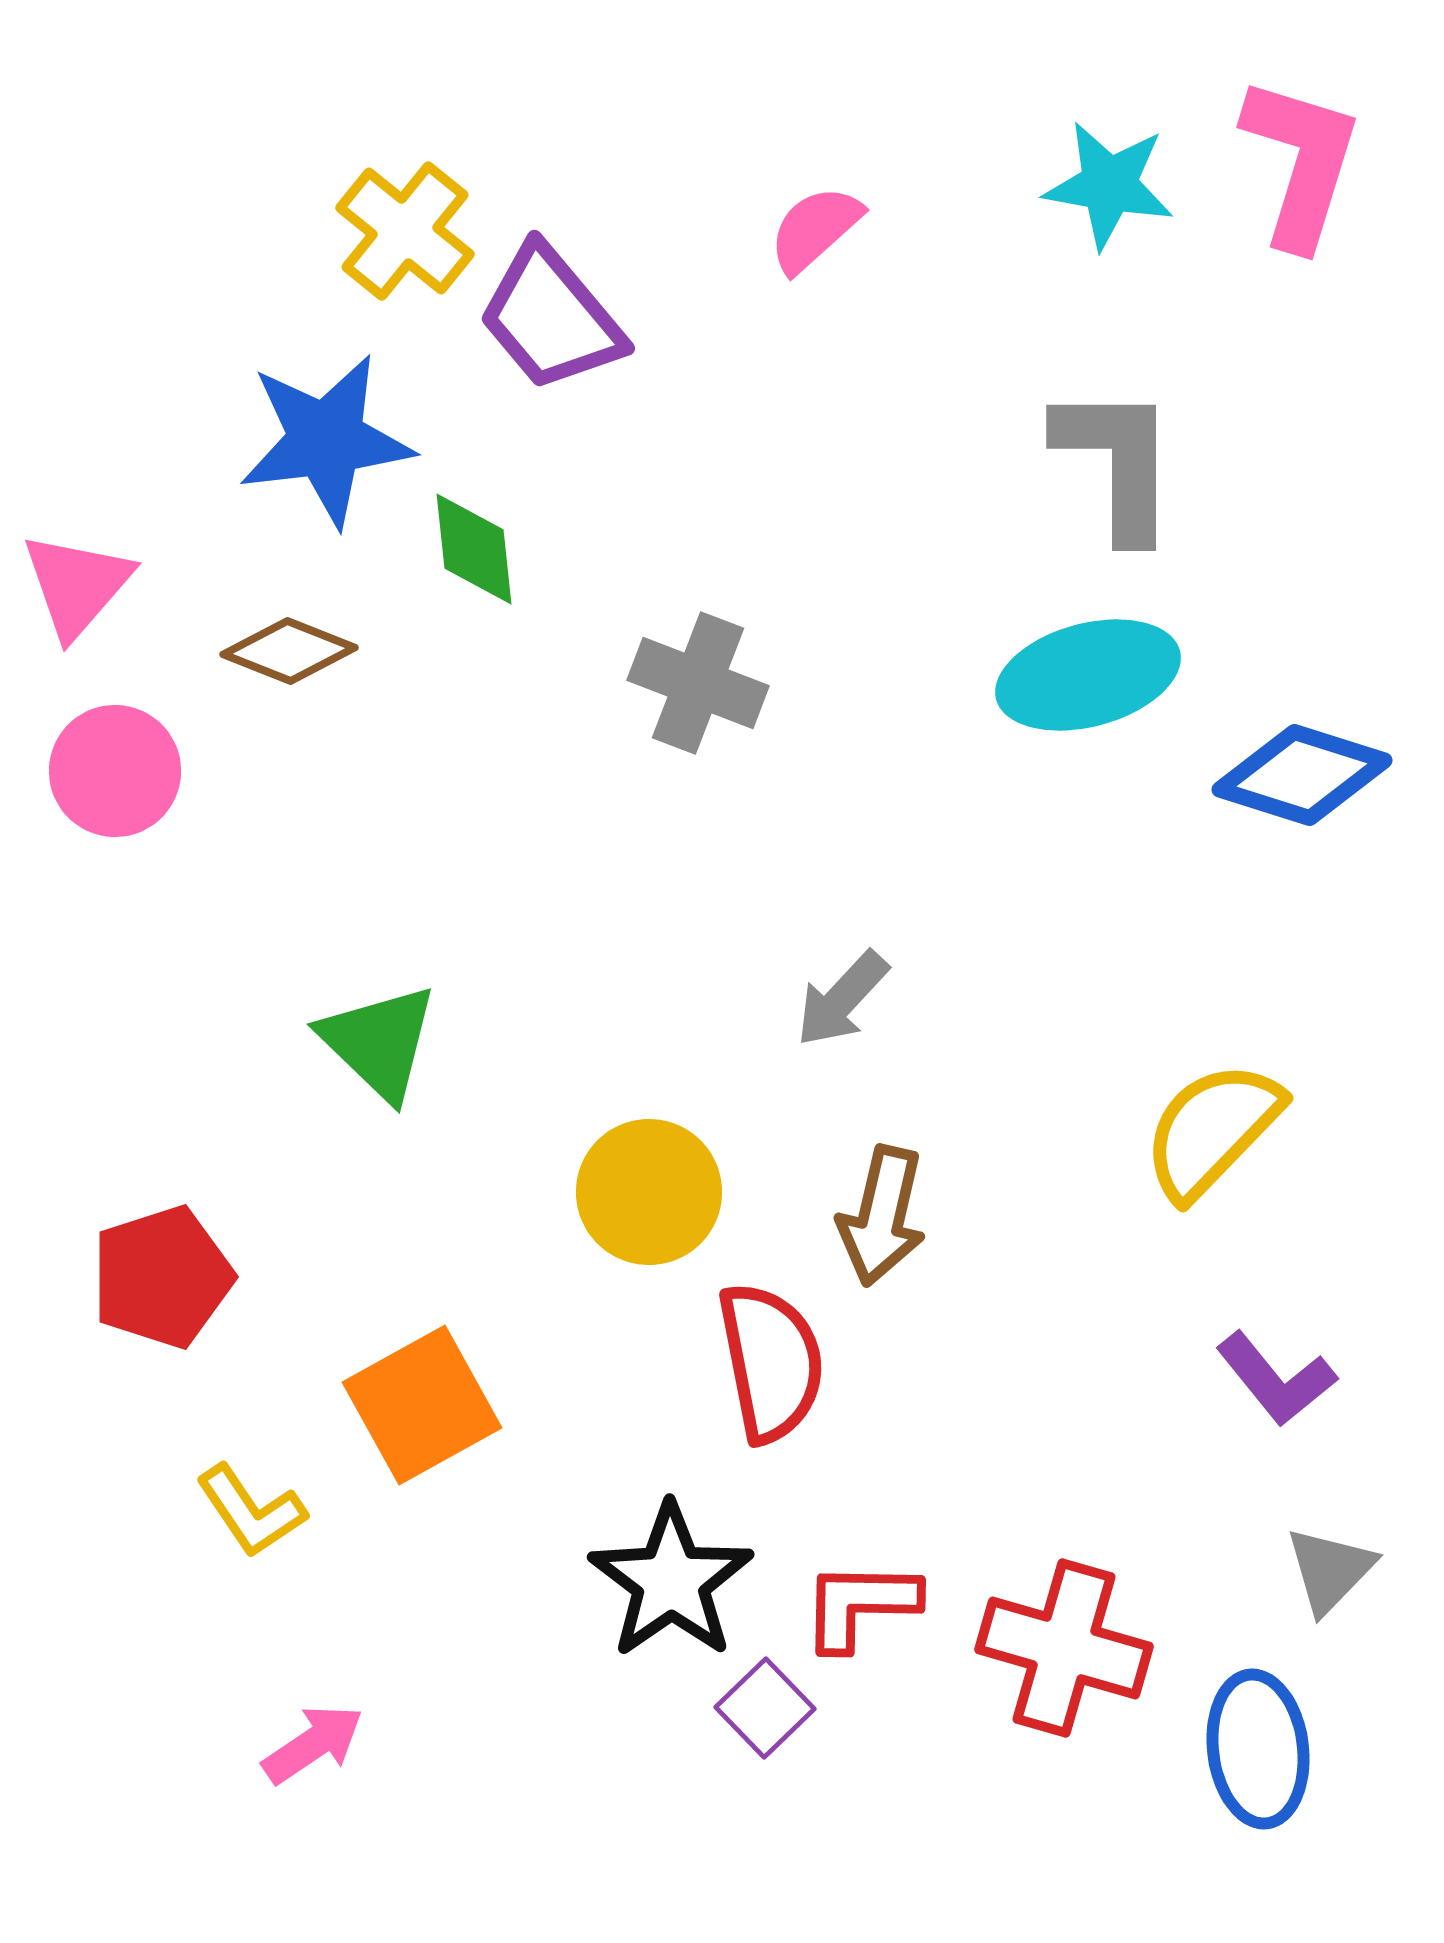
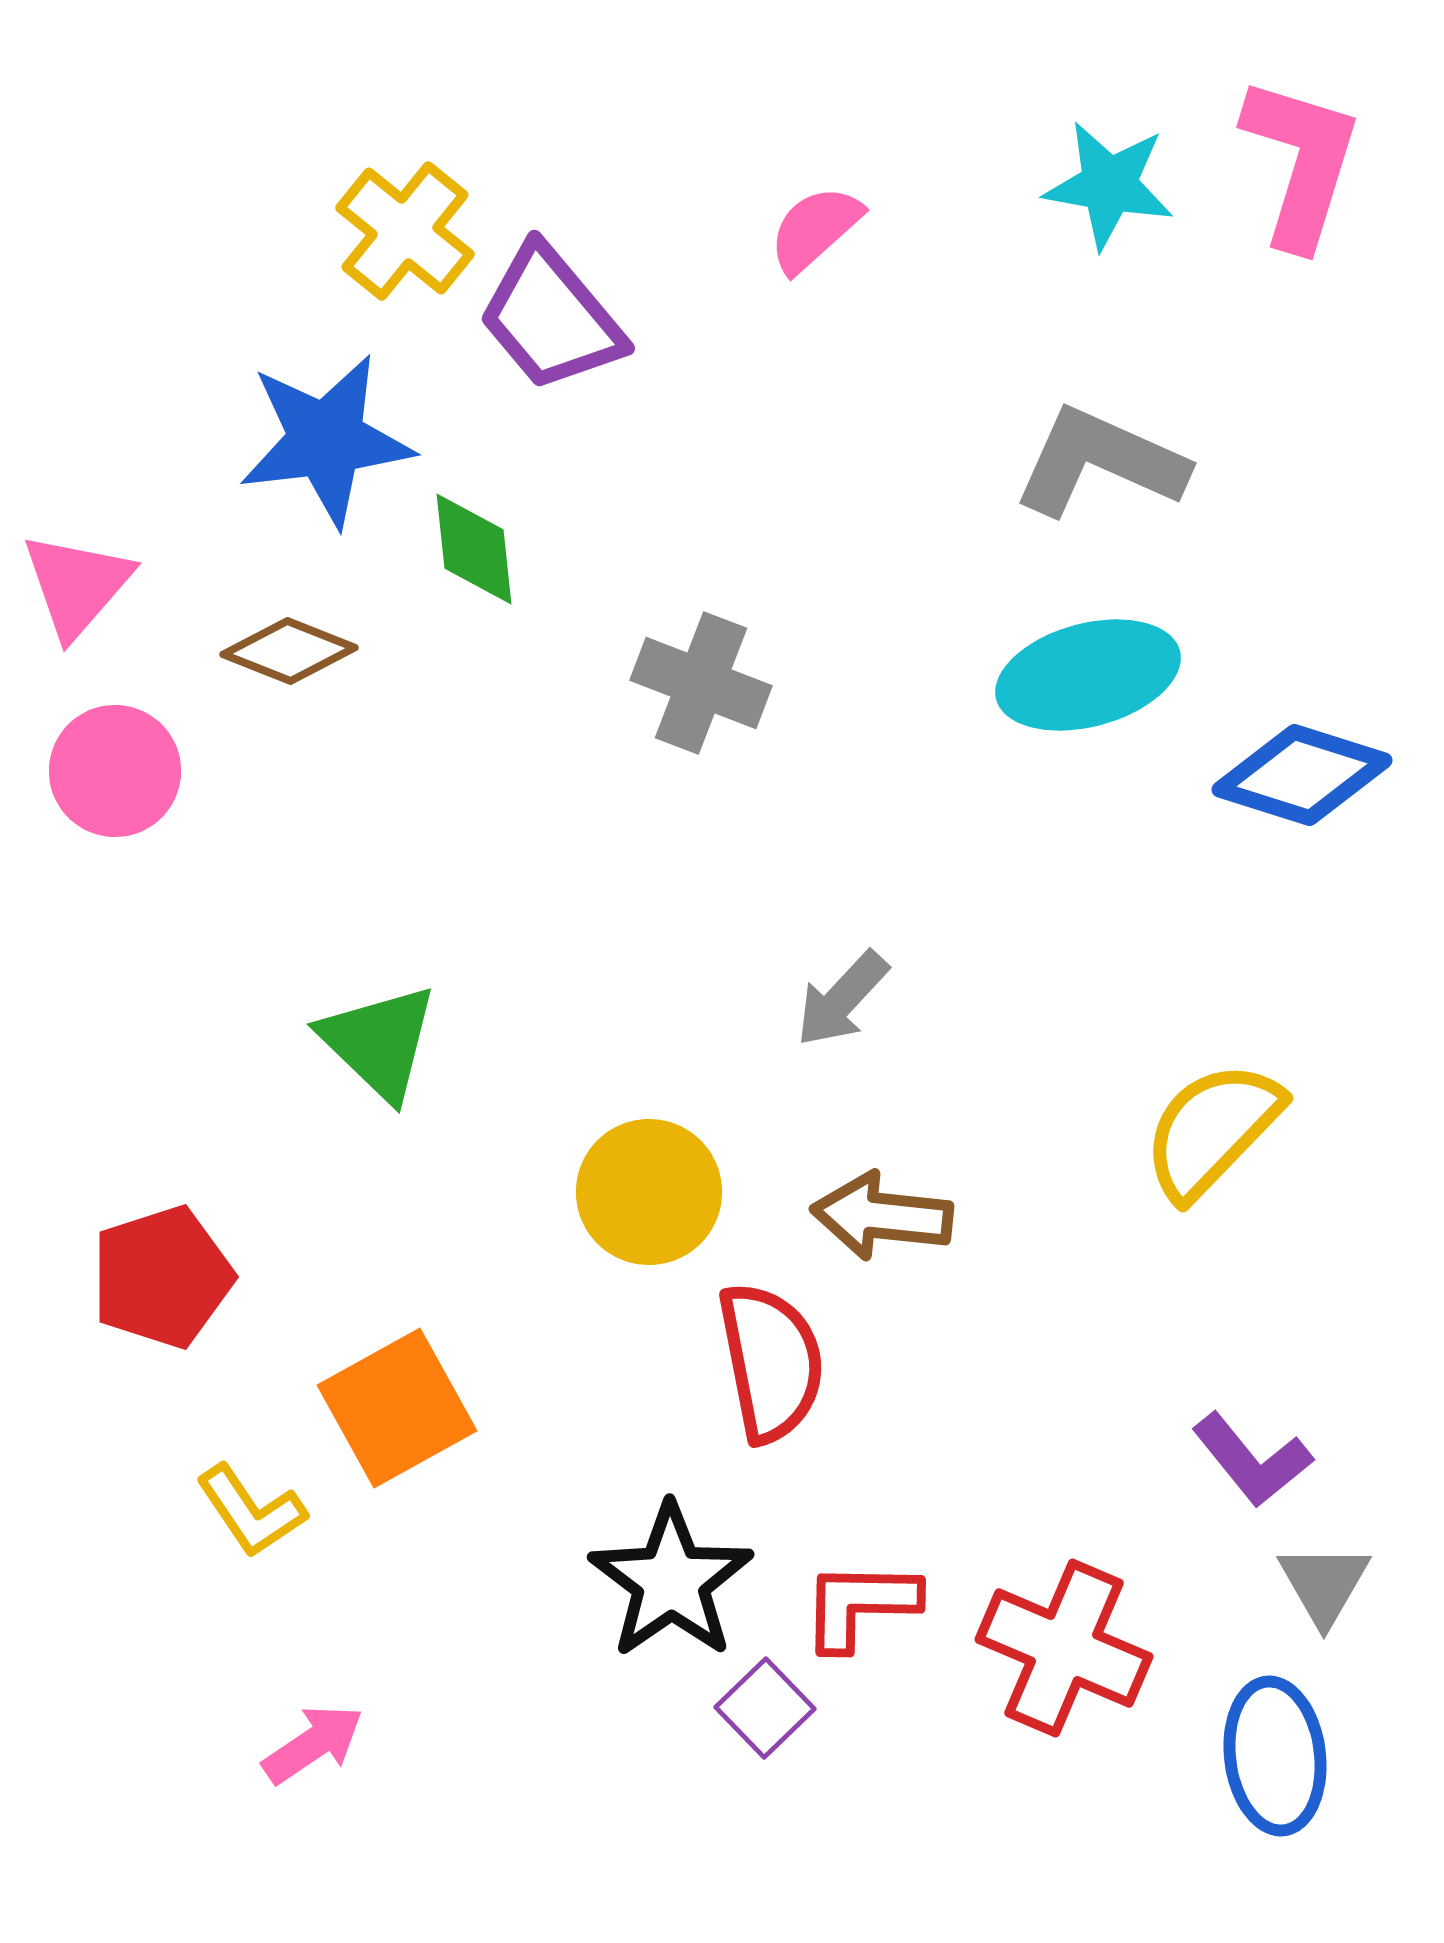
gray L-shape: moved 17 px left; rotated 66 degrees counterclockwise
gray cross: moved 3 px right
brown arrow: rotated 83 degrees clockwise
purple L-shape: moved 24 px left, 81 px down
orange square: moved 25 px left, 3 px down
gray triangle: moved 6 px left, 14 px down; rotated 14 degrees counterclockwise
red cross: rotated 7 degrees clockwise
blue ellipse: moved 17 px right, 7 px down
